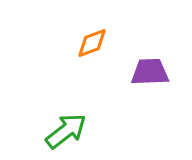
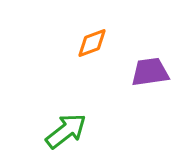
purple trapezoid: rotated 6 degrees counterclockwise
